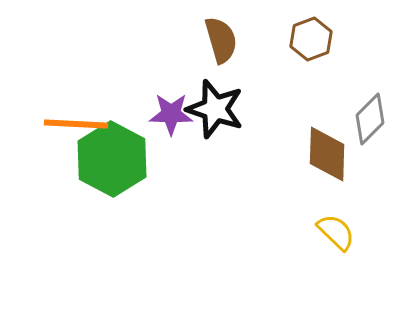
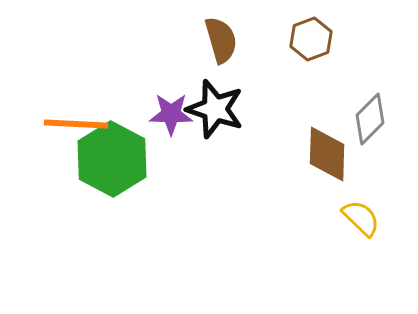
yellow semicircle: moved 25 px right, 14 px up
